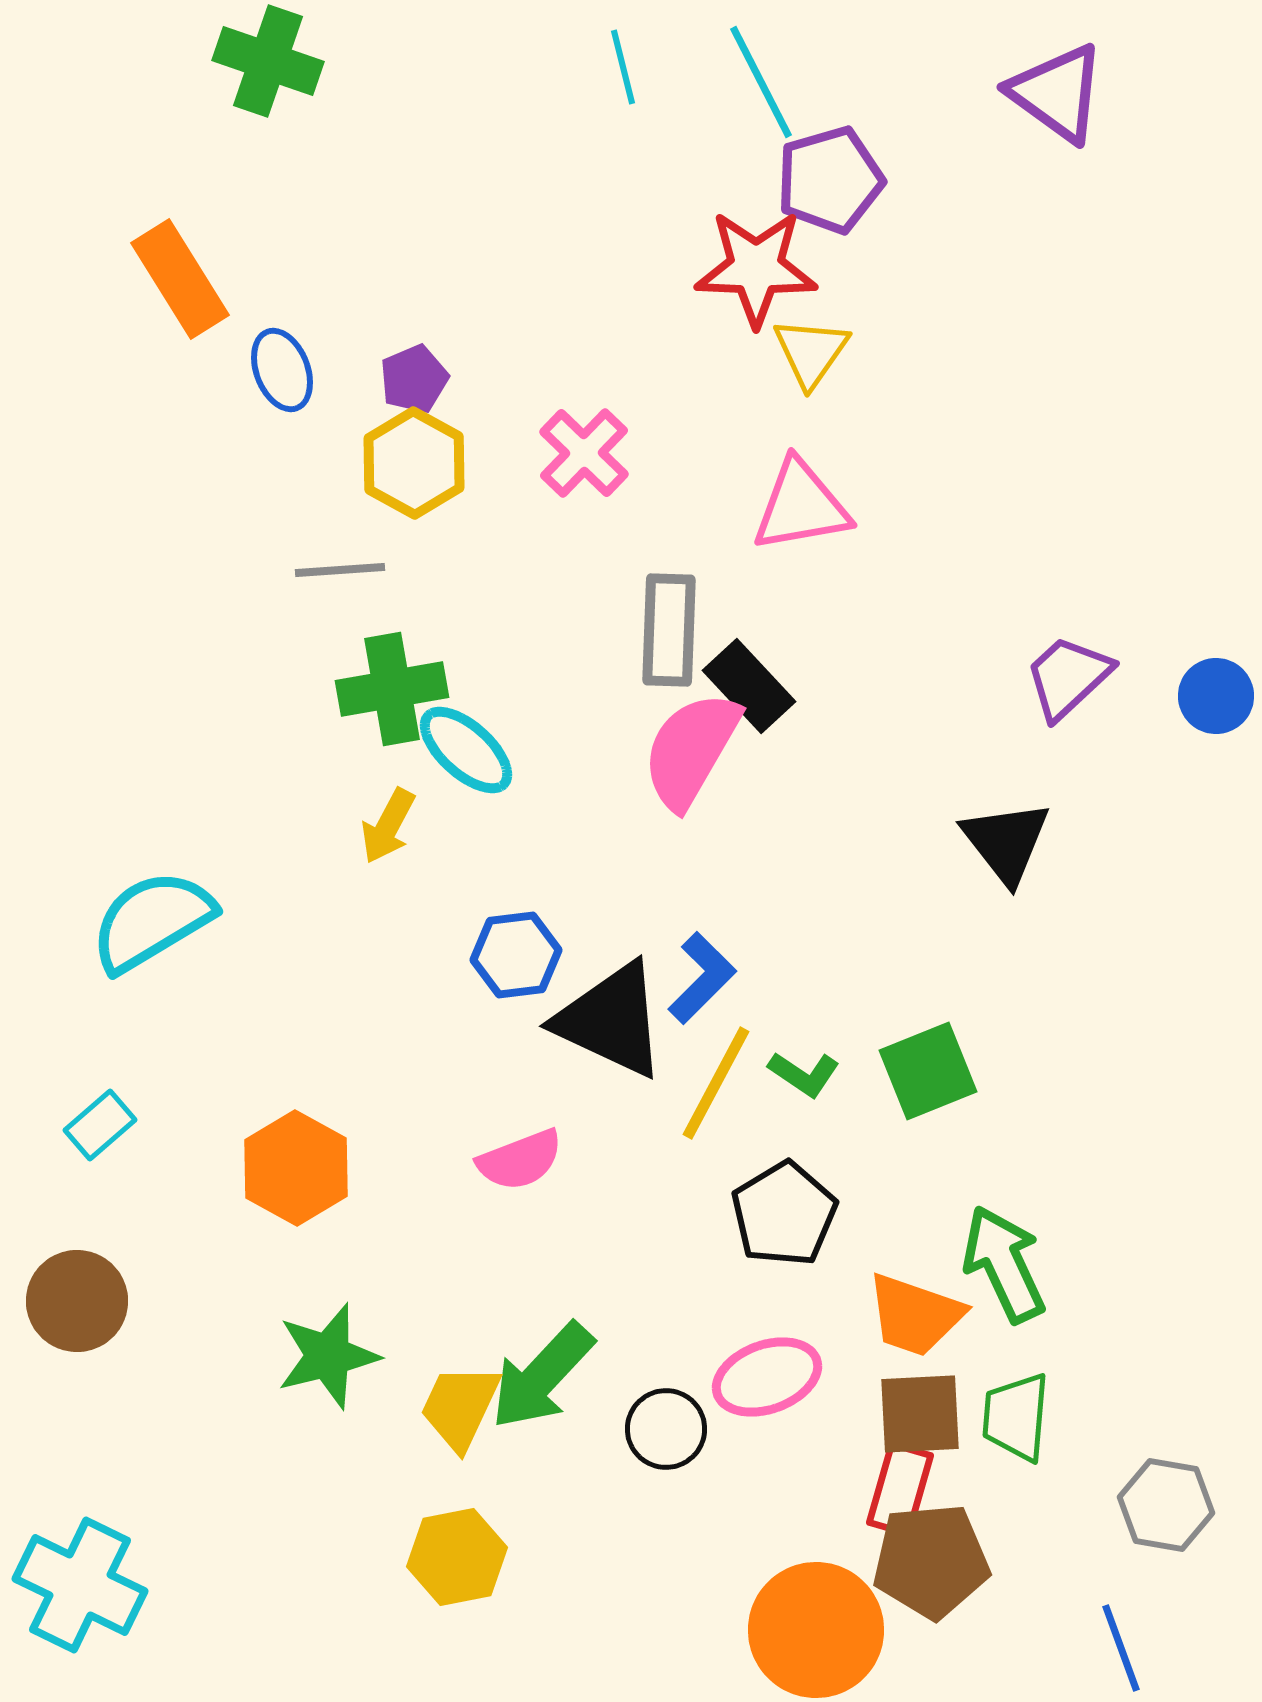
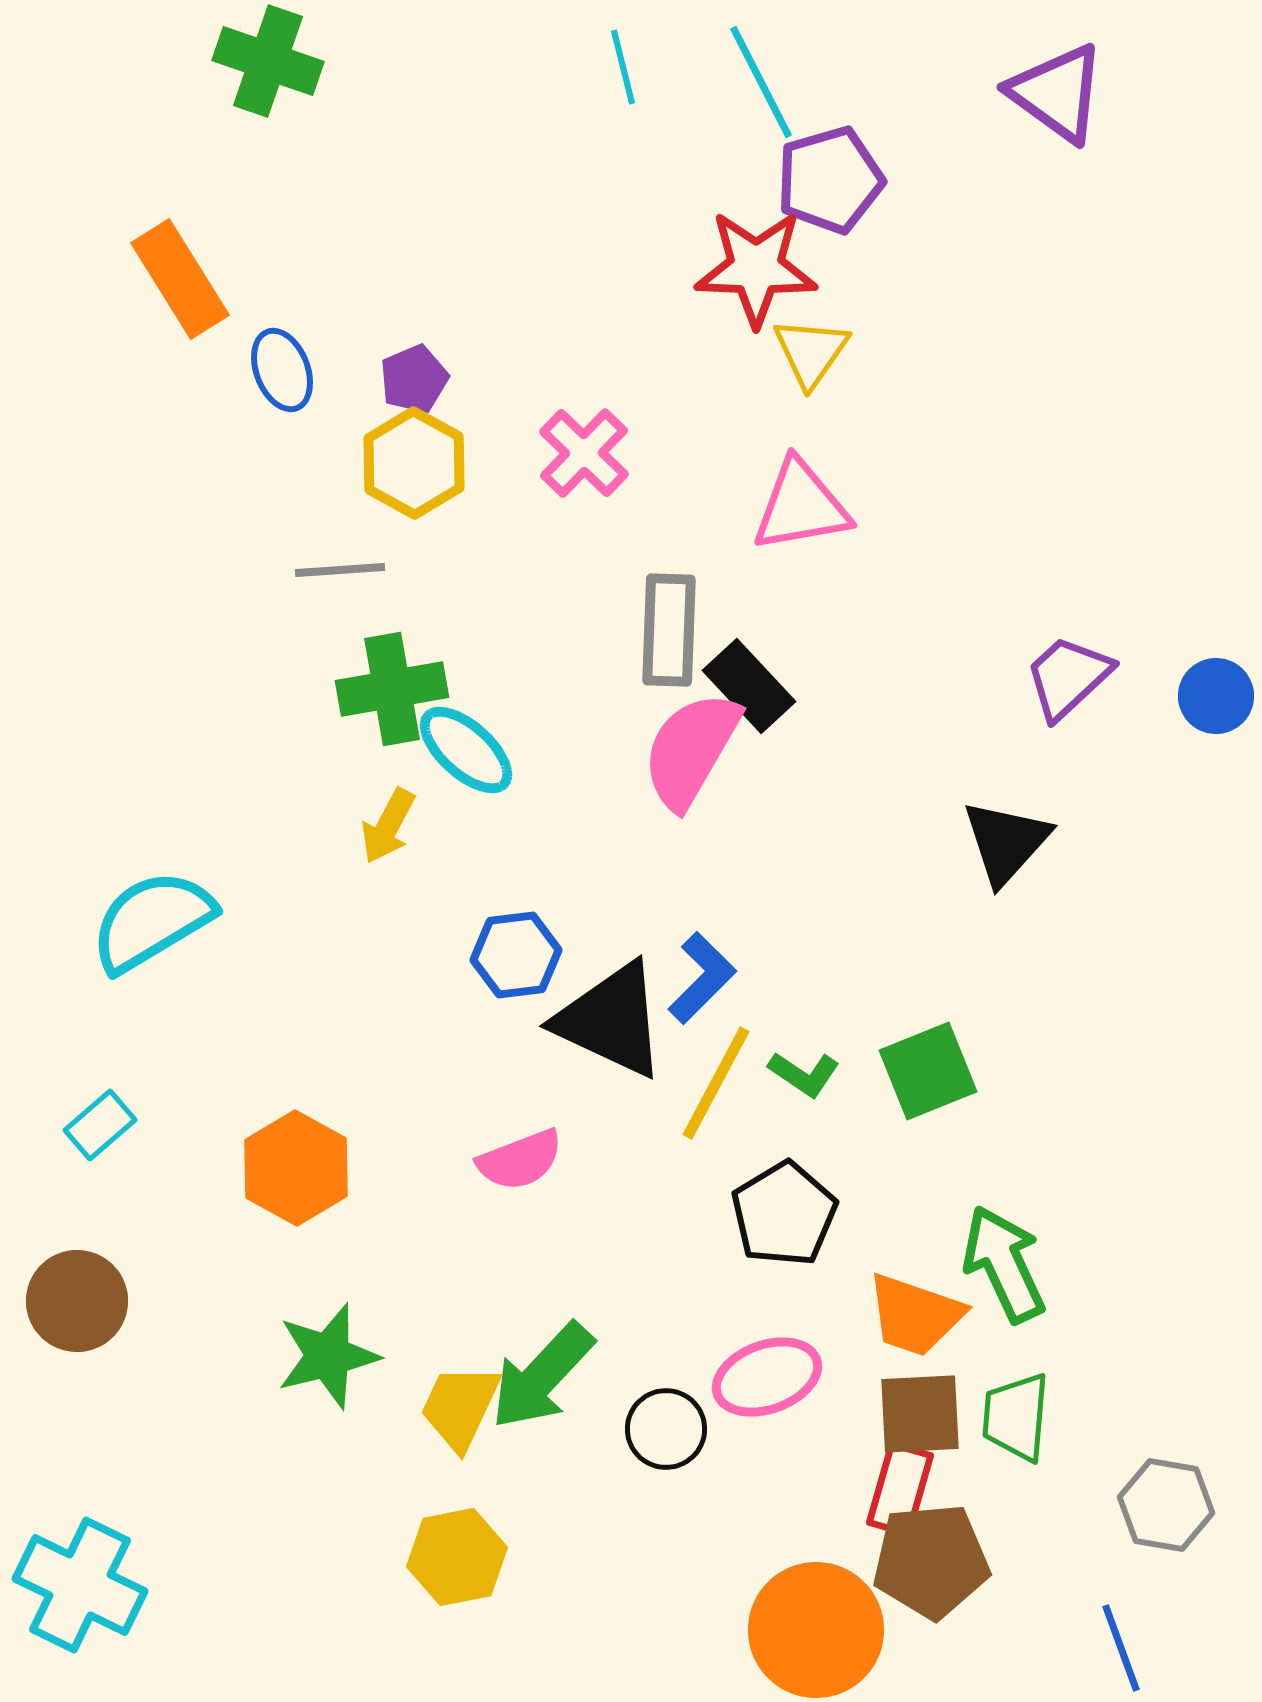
black triangle at (1006, 842): rotated 20 degrees clockwise
